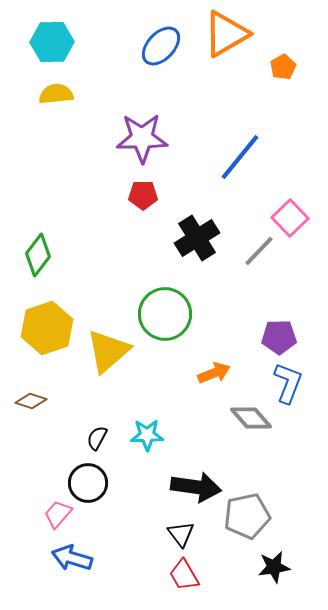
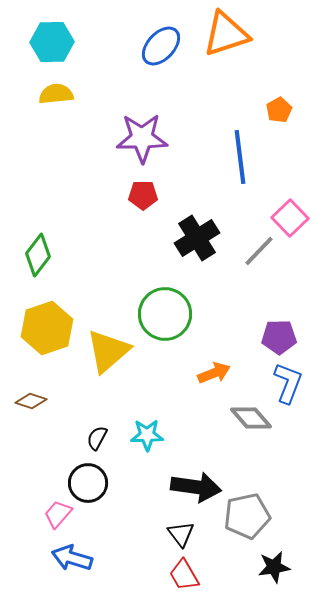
orange triangle: rotated 12 degrees clockwise
orange pentagon: moved 4 px left, 43 px down
blue line: rotated 46 degrees counterclockwise
